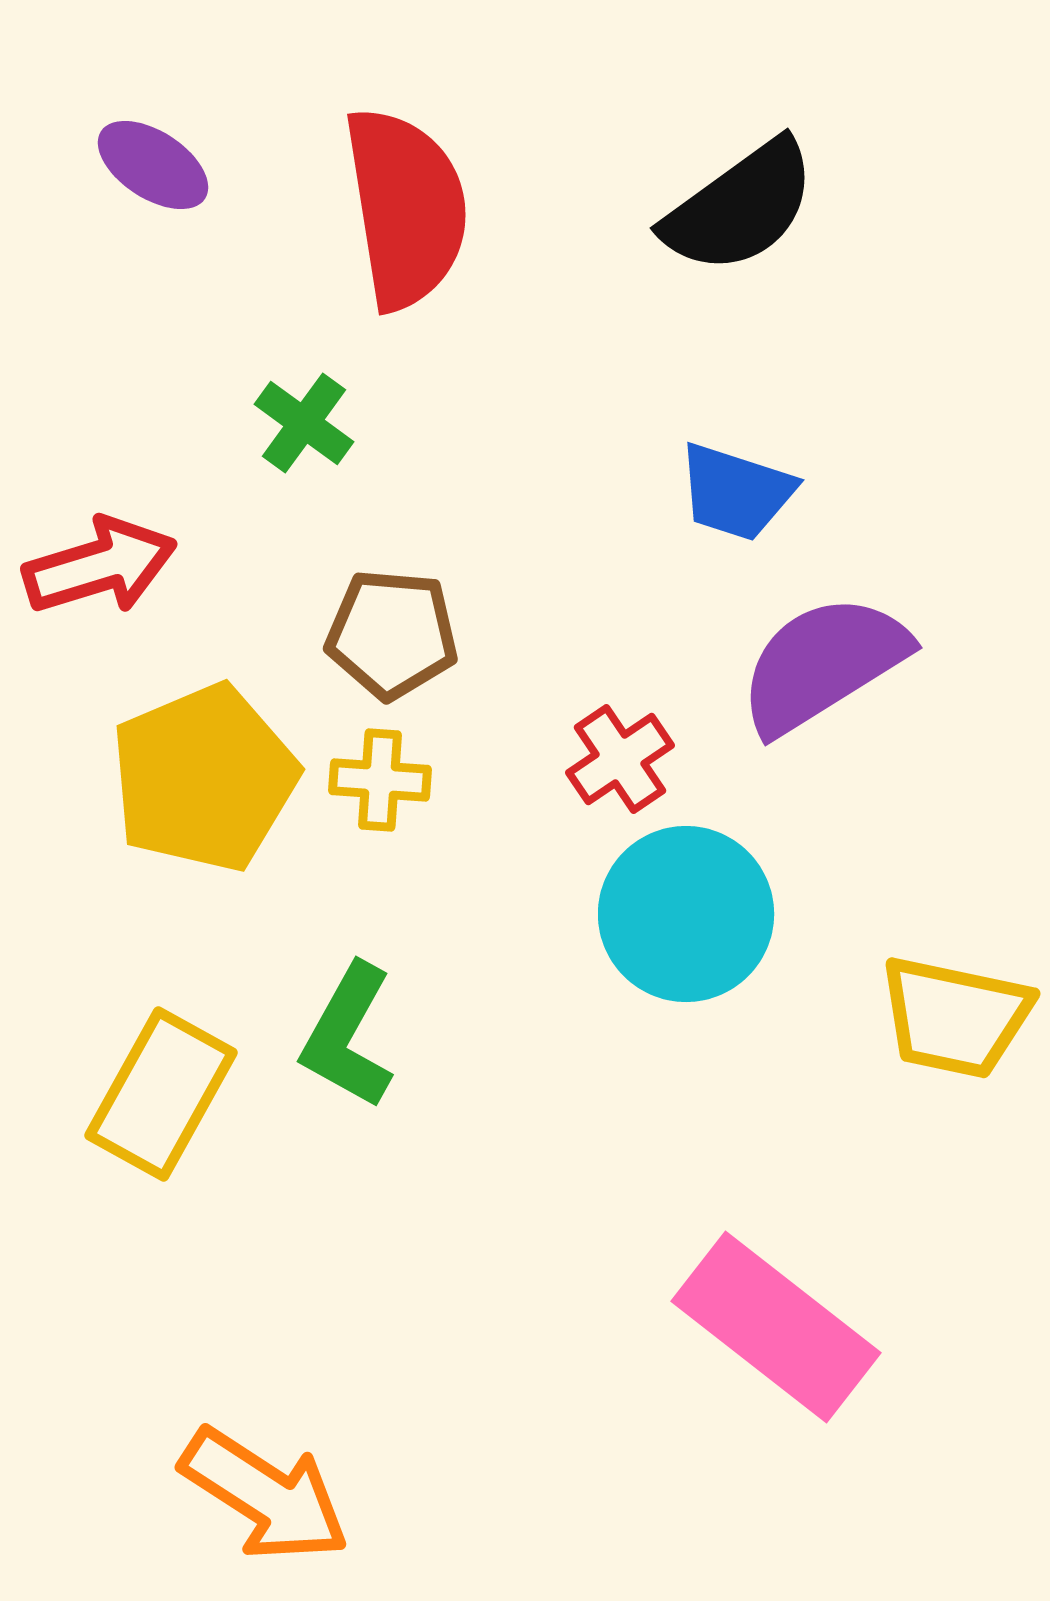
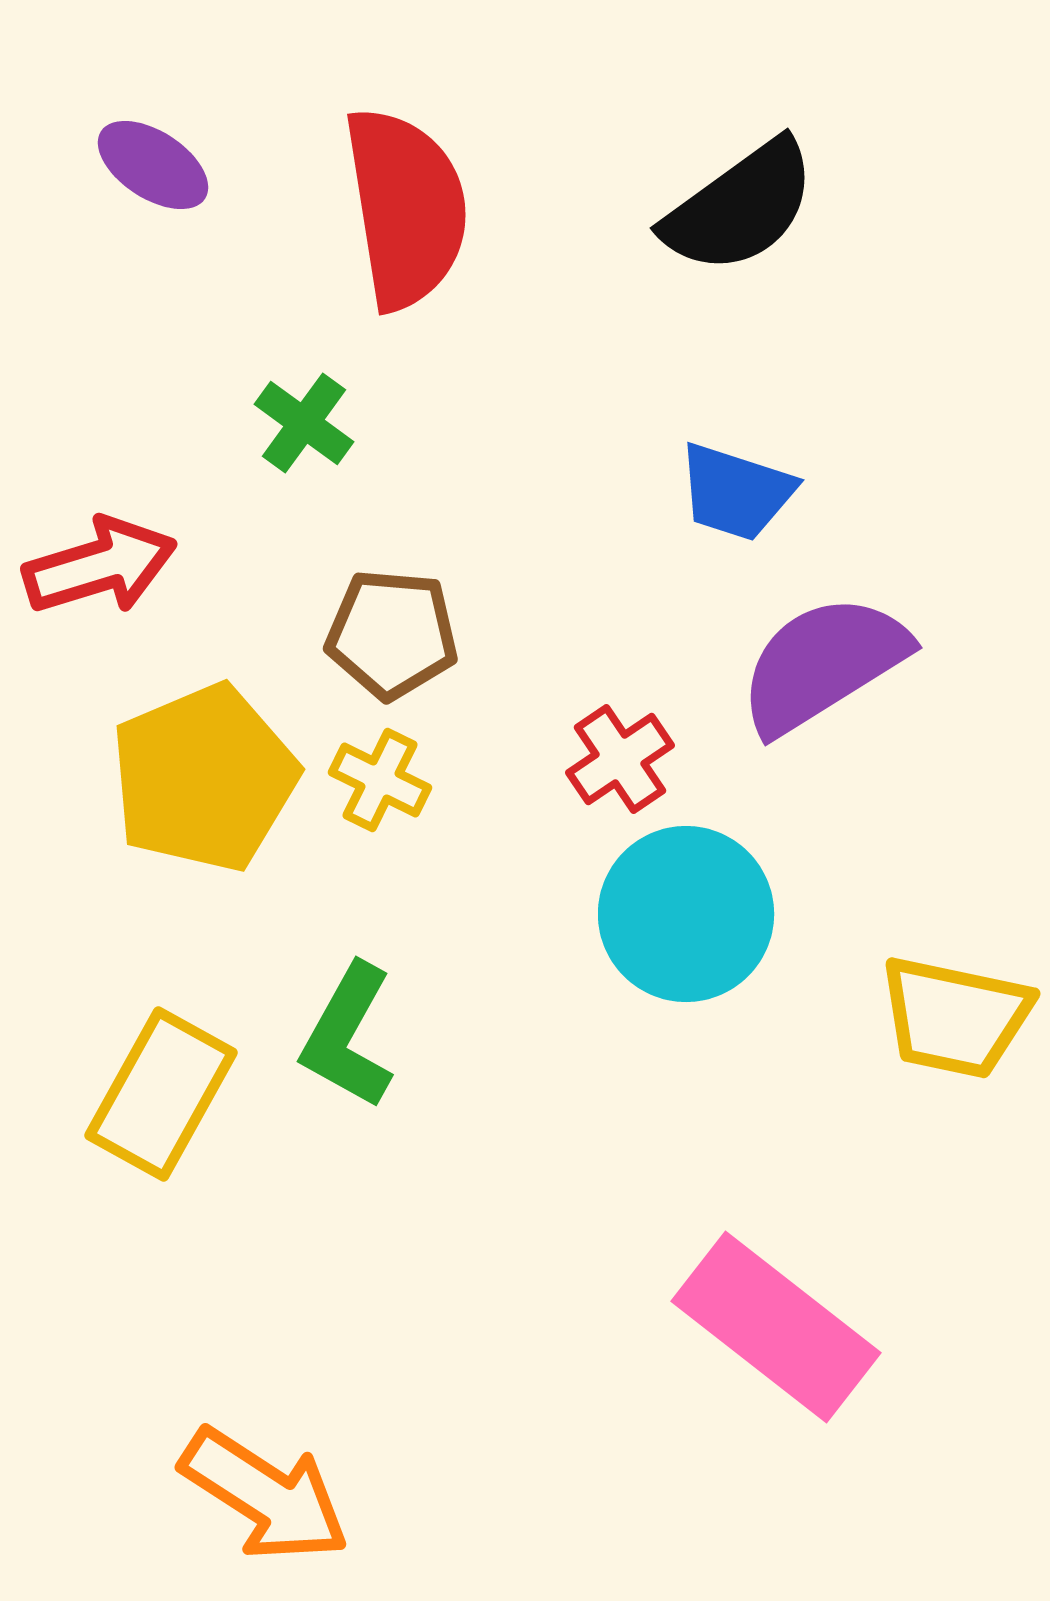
yellow cross: rotated 22 degrees clockwise
